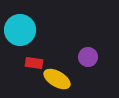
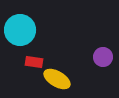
purple circle: moved 15 px right
red rectangle: moved 1 px up
